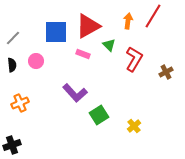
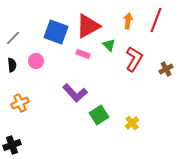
red line: moved 3 px right, 4 px down; rotated 10 degrees counterclockwise
blue square: rotated 20 degrees clockwise
brown cross: moved 3 px up
yellow cross: moved 2 px left, 3 px up
